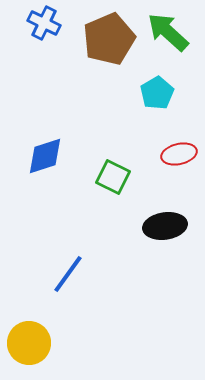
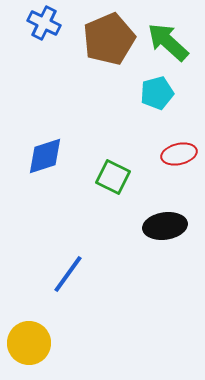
green arrow: moved 10 px down
cyan pentagon: rotated 16 degrees clockwise
